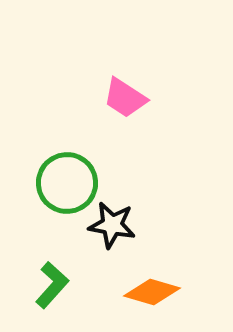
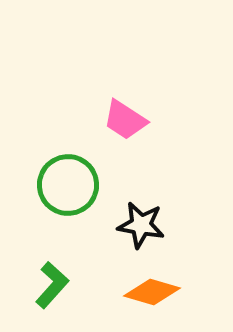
pink trapezoid: moved 22 px down
green circle: moved 1 px right, 2 px down
black star: moved 29 px right
